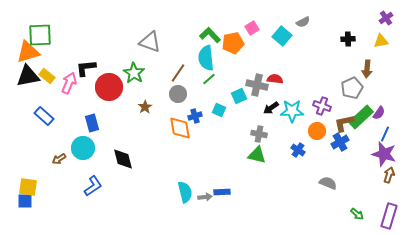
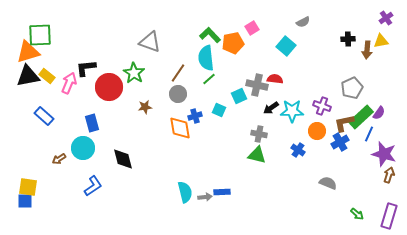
cyan square at (282, 36): moved 4 px right, 10 px down
brown arrow at (367, 69): moved 19 px up
brown star at (145, 107): rotated 24 degrees clockwise
blue line at (385, 134): moved 16 px left
